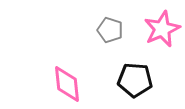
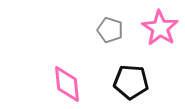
pink star: moved 2 px left, 1 px up; rotated 15 degrees counterclockwise
black pentagon: moved 4 px left, 2 px down
